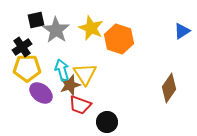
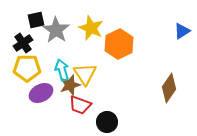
orange hexagon: moved 5 px down; rotated 16 degrees clockwise
black cross: moved 1 px right, 4 px up
purple ellipse: rotated 65 degrees counterclockwise
